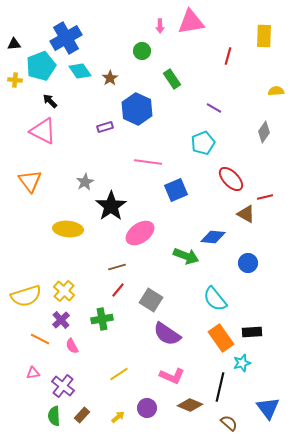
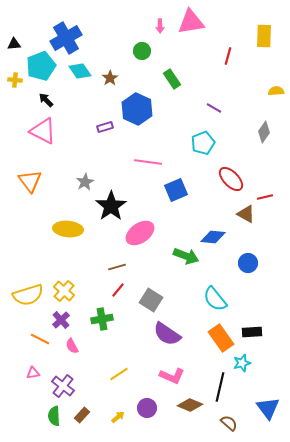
black arrow at (50, 101): moved 4 px left, 1 px up
yellow semicircle at (26, 296): moved 2 px right, 1 px up
